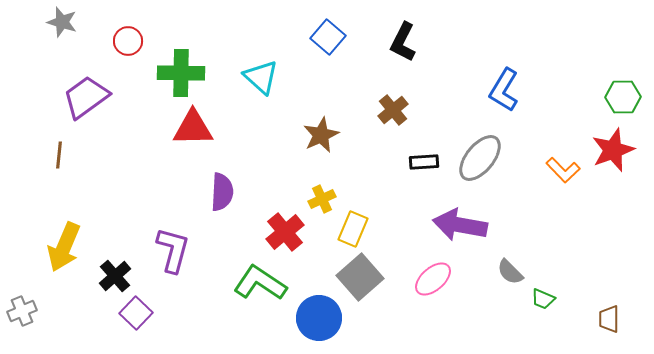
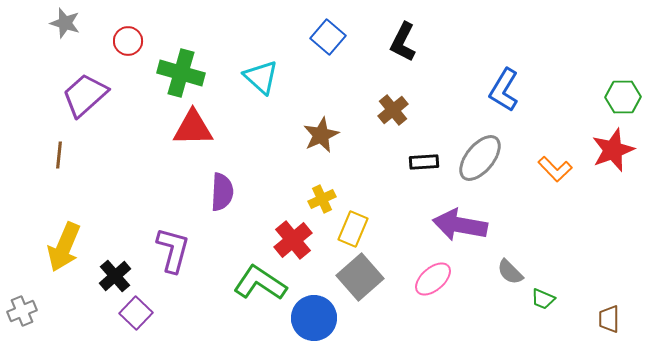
gray star: moved 3 px right, 1 px down
green cross: rotated 15 degrees clockwise
purple trapezoid: moved 1 px left, 2 px up; rotated 6 degrees counterclockwise
orange L-shape: moved 8 px left, 1 px up
red cross: moved 8 px right, 8 px down
blue circle: moved 5 px left
